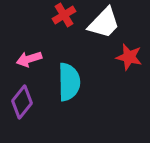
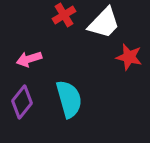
cyan semicircle: moved 17 px down; rotated 15 degrees counterclockwise
